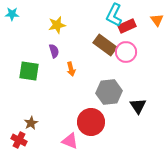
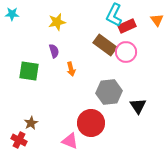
yellow star: moved 3 px up
red circle: moved 1 px down
